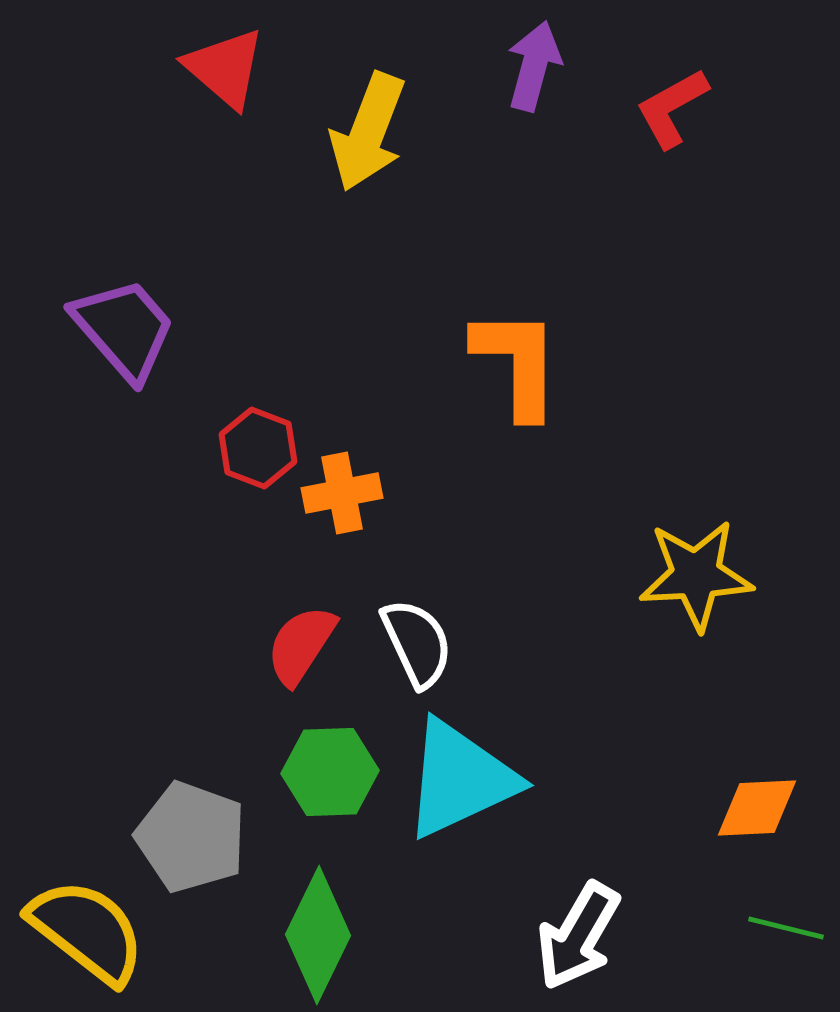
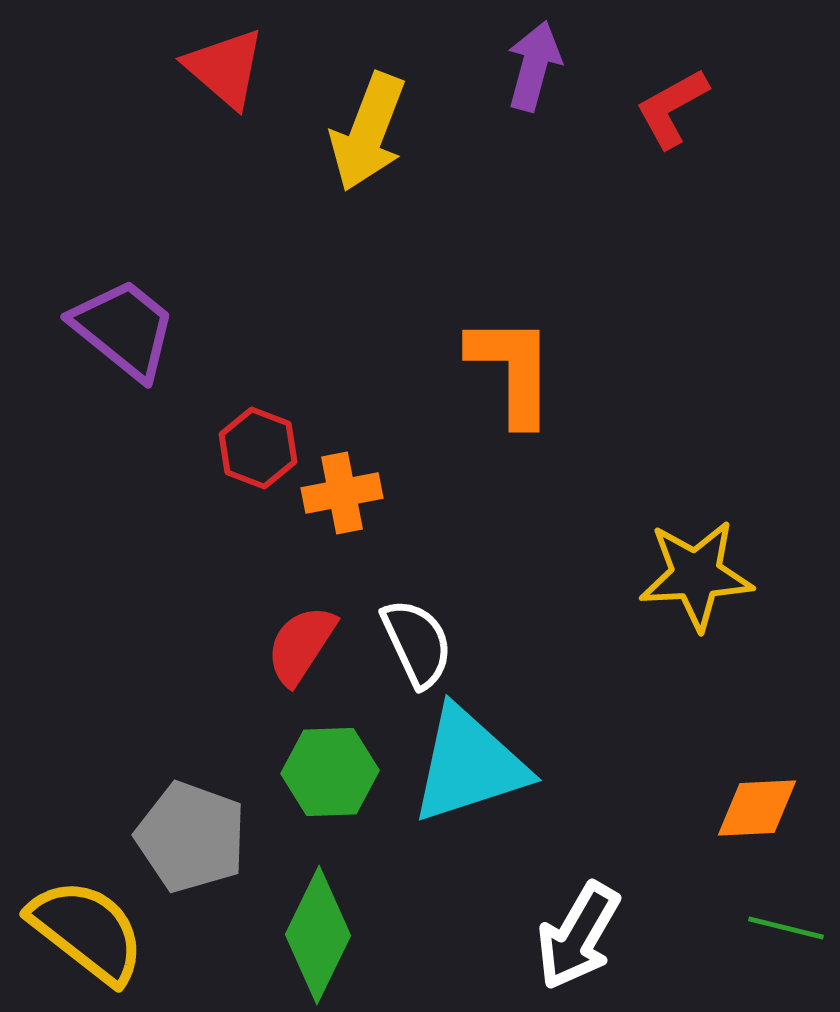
purple trapezoid: rotated 10 degrees counterclockwise
orange L-shape: moved 5 px left, 7 px down
cyan triangle: moved 9 px right, 14 px up; rotated 7 degrees clockwise
